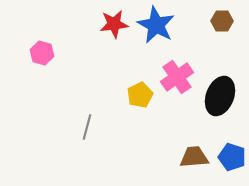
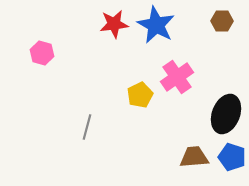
black ellipse: moved 6 px right, 18 px down
